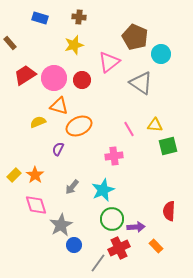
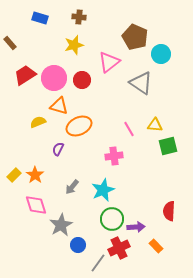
blue circle: moved 4 px right
